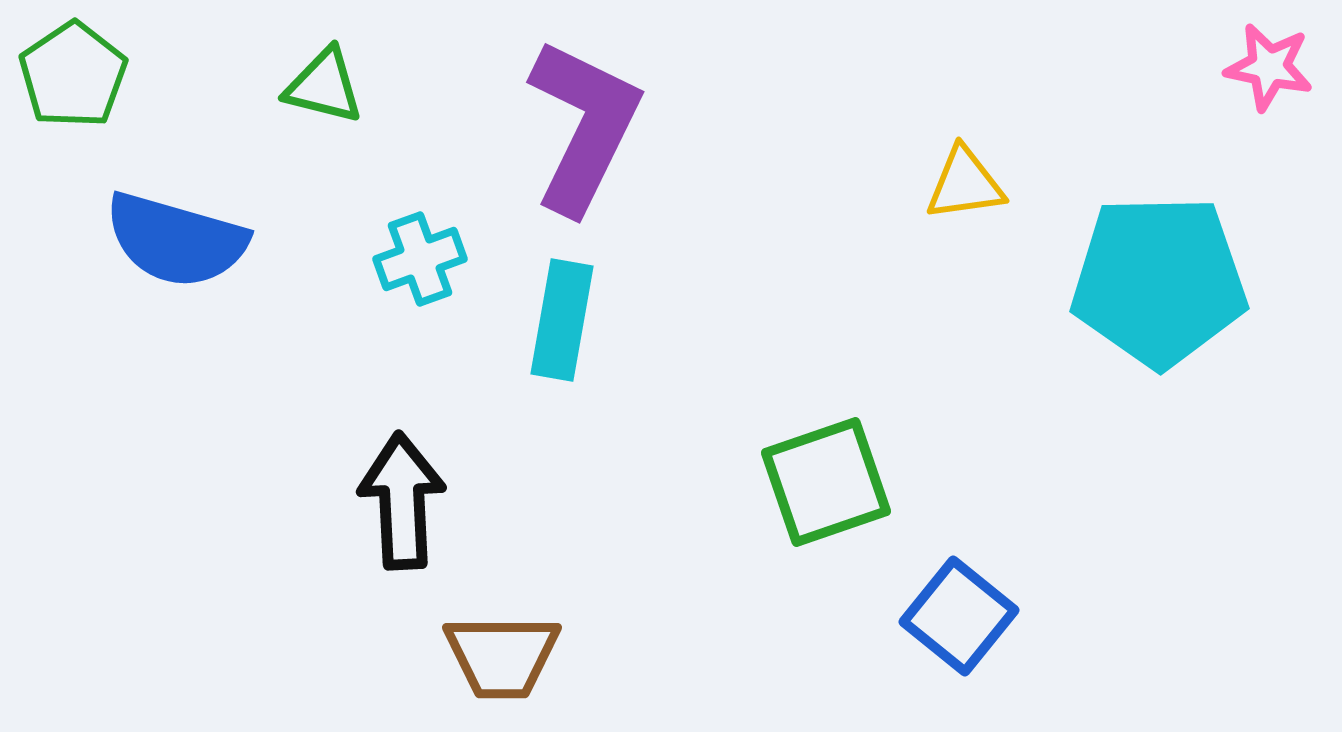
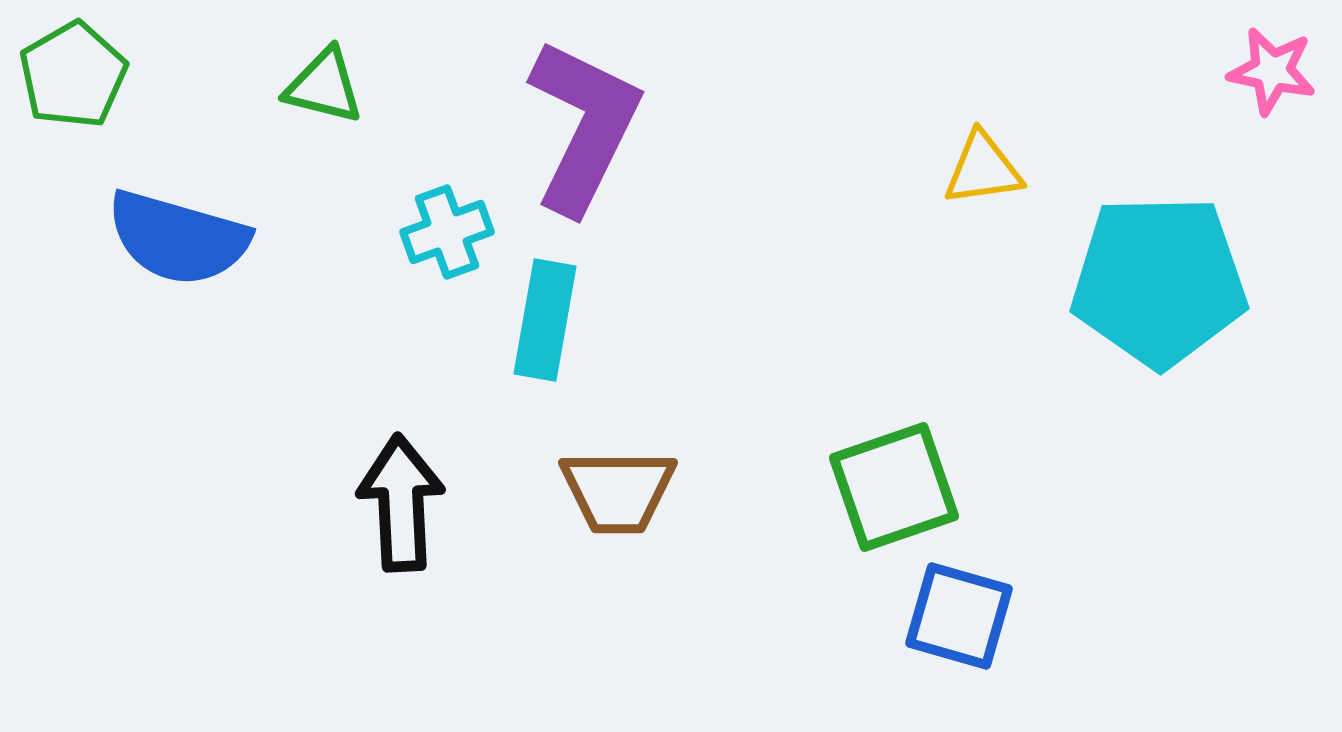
pink star: moved 3 px right, 4 px down
green pentagon: rotated 4 degrees clockwise
yellow triangle: moved 18 px right, 15 px up
blue semicircle: moved 2 px right, 2 px up
cyan cross: moved 27 px right, 27 px up
cyan rectangle: moved 17 px left
green square: moved 68 px right, 5 px down
black arrow: moved 1 px left, 2 px down
blue square: rotated 23 degrees counterclockwise
brown trapezoid: moved 116 px right, 165 px up
